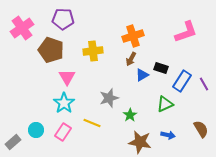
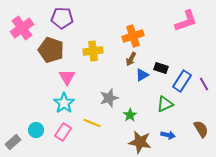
purple pentagon: moved 1 px left, 1 px up
pink L-shape: moved 11 px up
